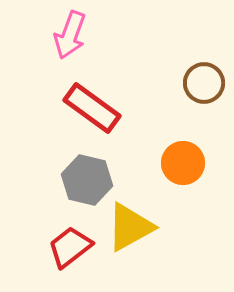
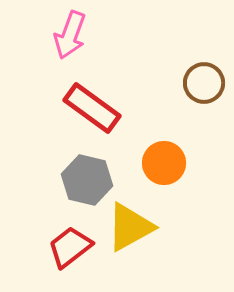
orange circle: moved 19 px left
